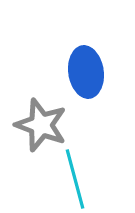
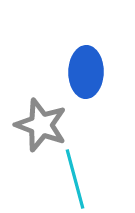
blue ellipse: rotated 9 degrees clockwise
